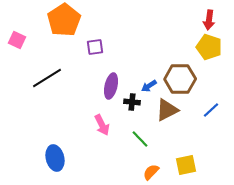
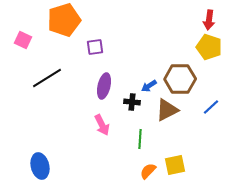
orange pentagon: rotated 16 degrees clockwise
pink square: moved 6 px right
purple ellipse: moved 7 px left
blue line: moved 3 px up
green line: rotated 48 degrees clockwise
blue ellipse: moved 15 px left, 8 px down
yellow square: moved 11 px left
orange semicircle: moved 3 px left, 1 px up
